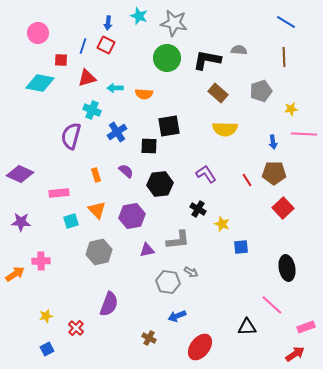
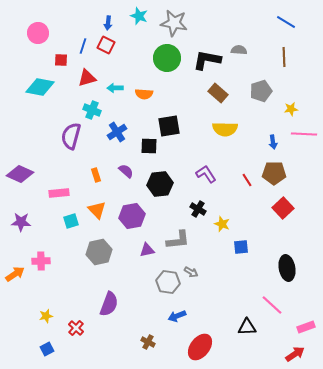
cyan diamond at (40, 83): moved 4 px down
brown cross at (149, 338): moved 1 px left, 4 px down
